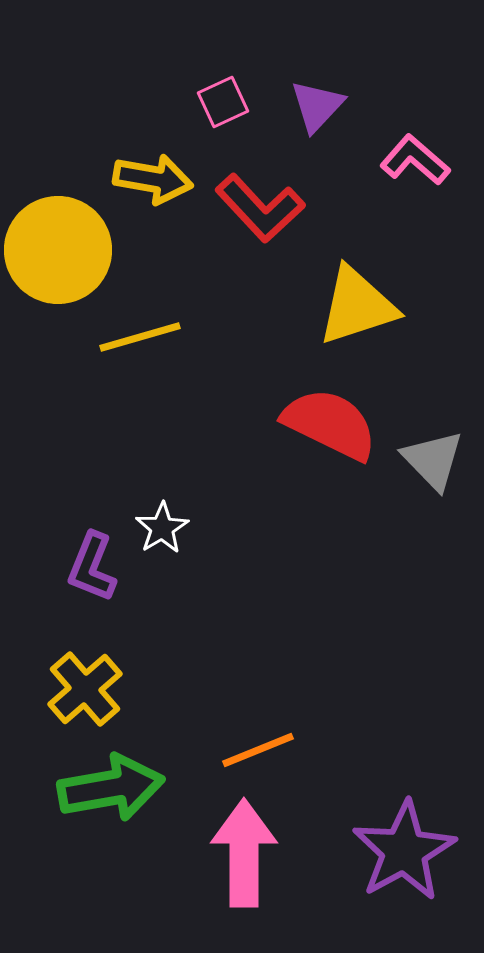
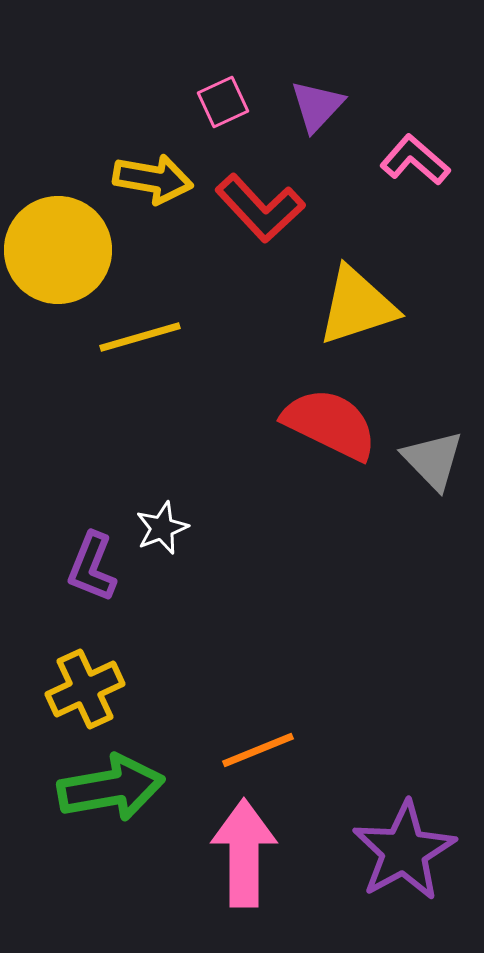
white star: rotated 10 degrees clockwise
yellow cross: rotated 16 degrees clockwise
